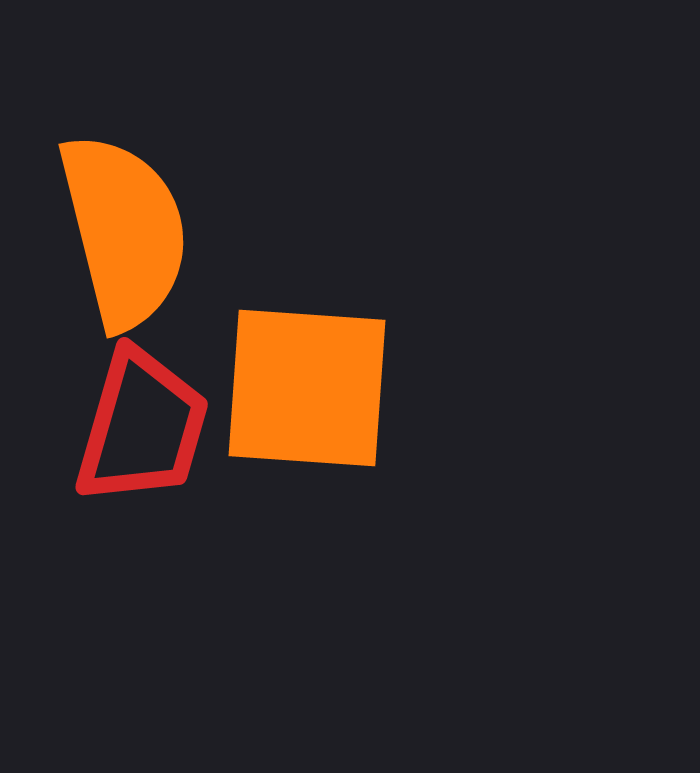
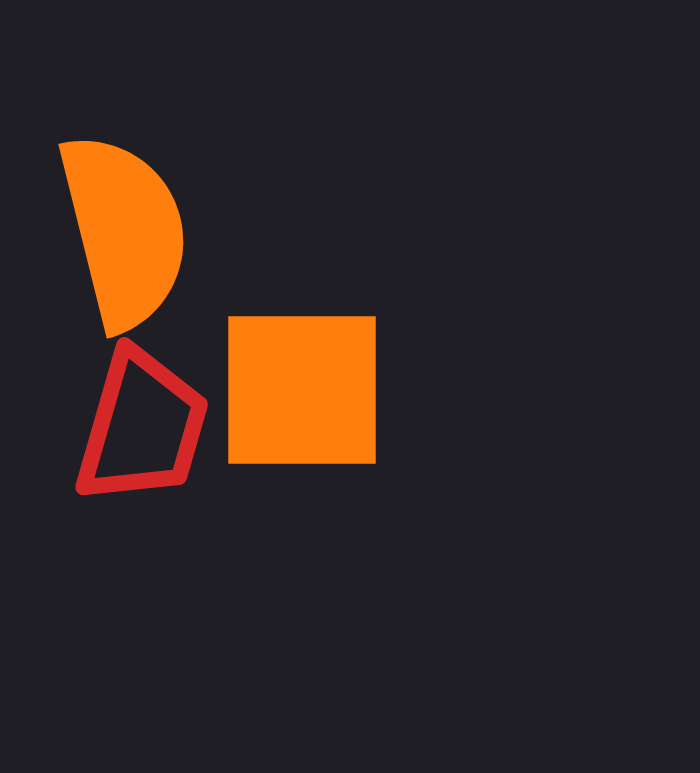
orange square: moved 5 px left, 2 px down; rotated 4 degrees counterclockwise
